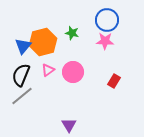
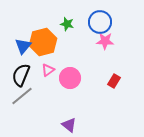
blue circle: moved 7 px left, 2 px down
green star: moved 5 px left, 9 px up
pink circle: moved 3 px left, 6 px down
purple triangle: rotated 21 degrees counterclockwise
